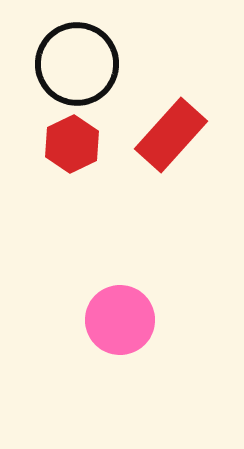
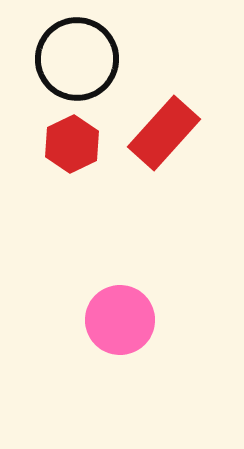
black circle: moved 5 px up
red rectangle: moved 7 px left, 2 px up
